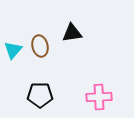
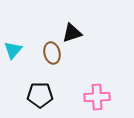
black triangle: rotated 10 degrees counterclockwise
brown ellipse: moved 12 px right, 7 px down
pink cross: moved 2 px left
